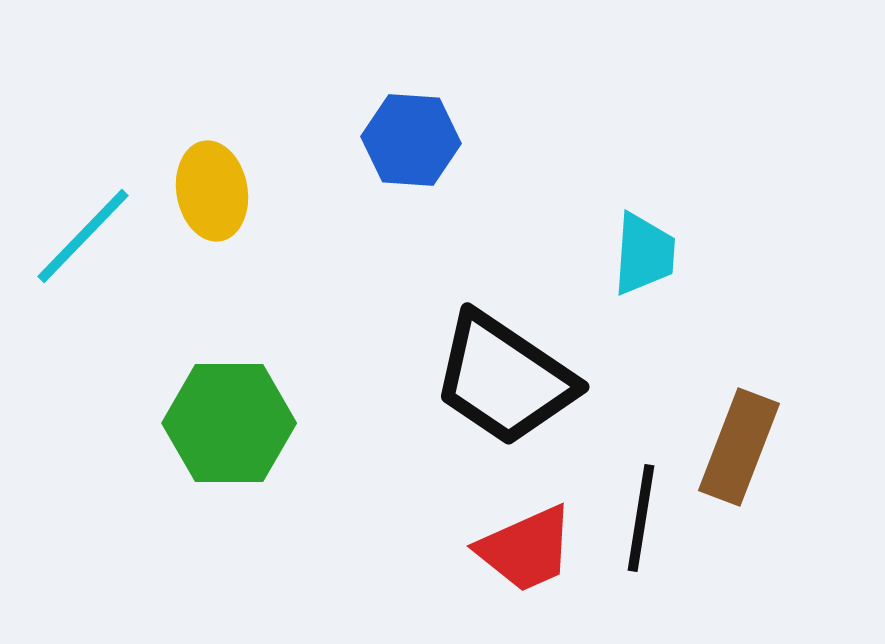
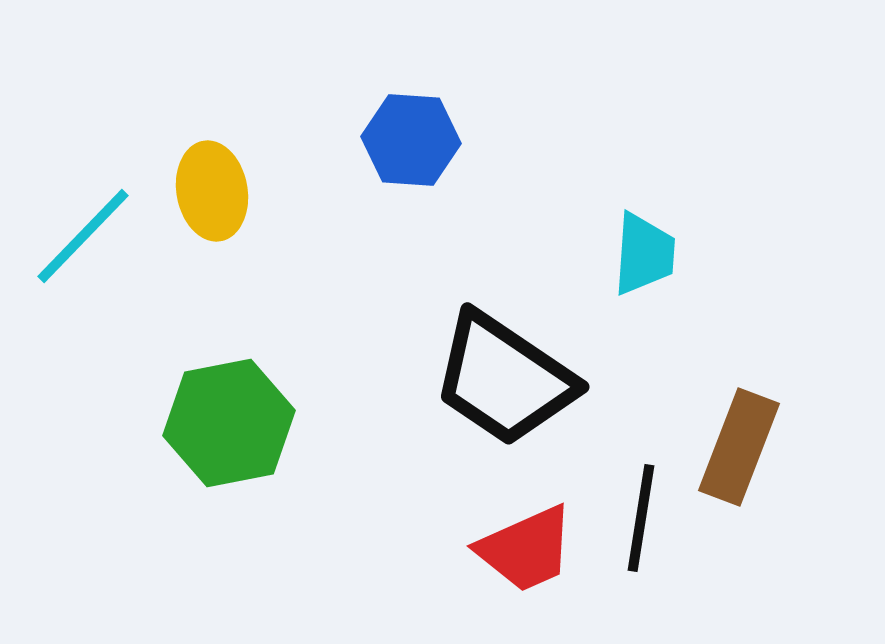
green hexagon: rotated 11 degrees counterclockwise
